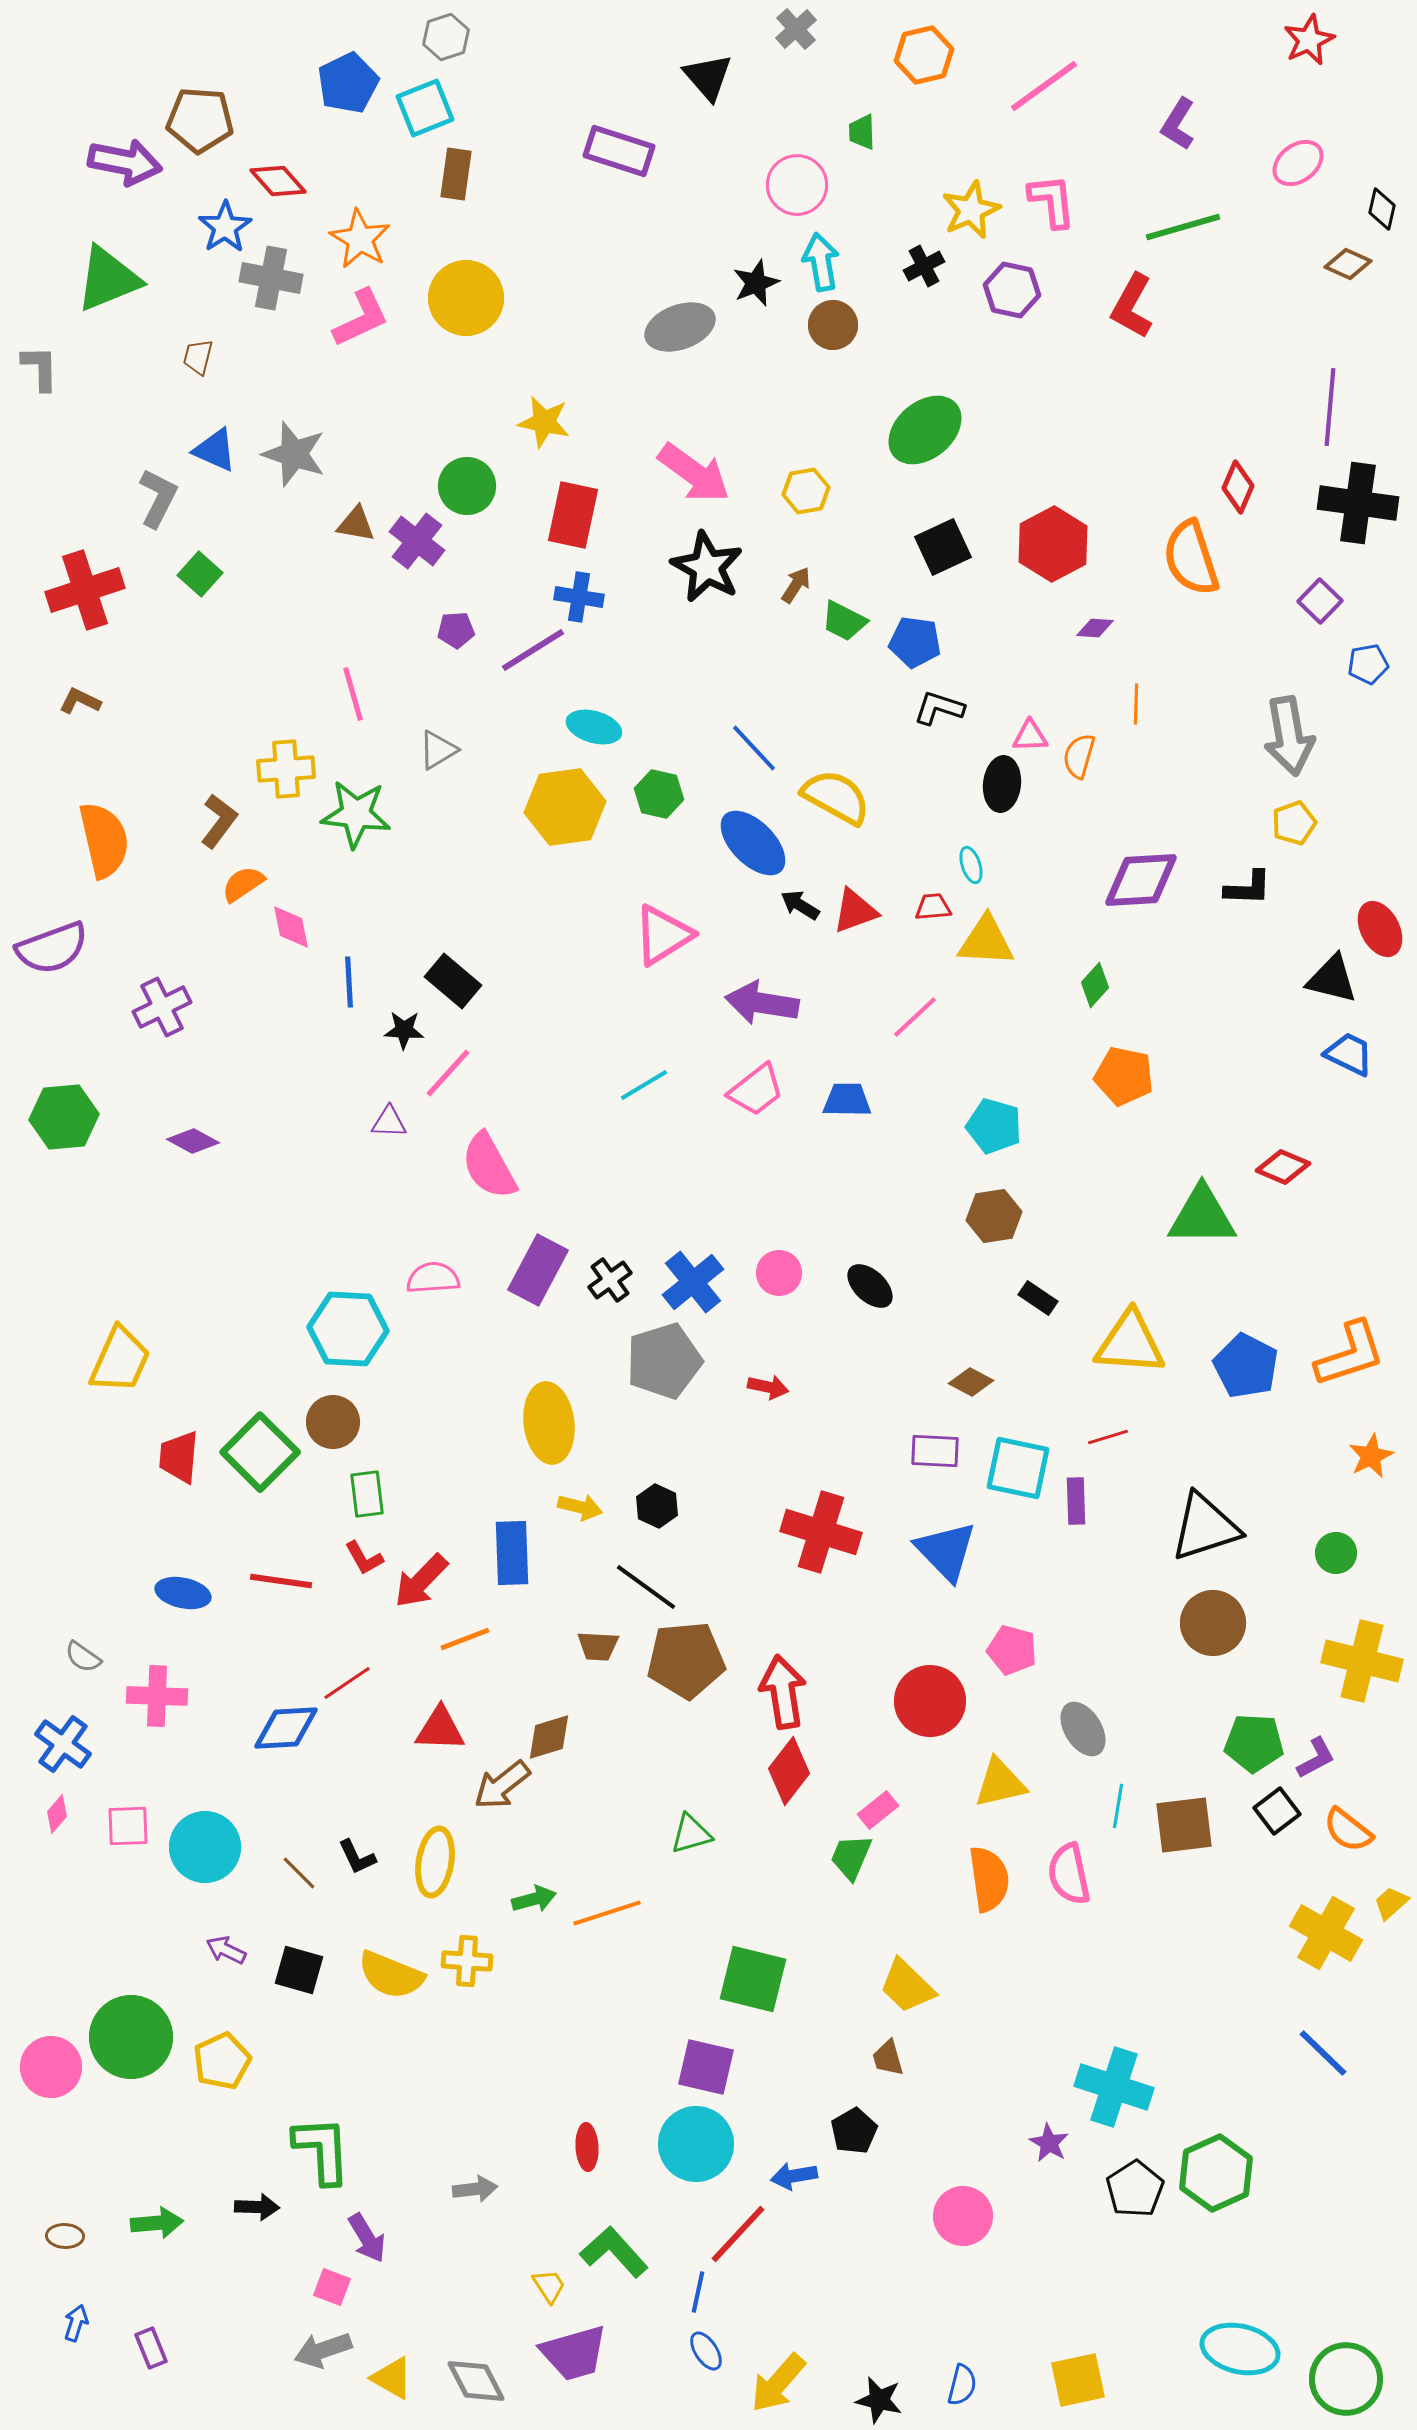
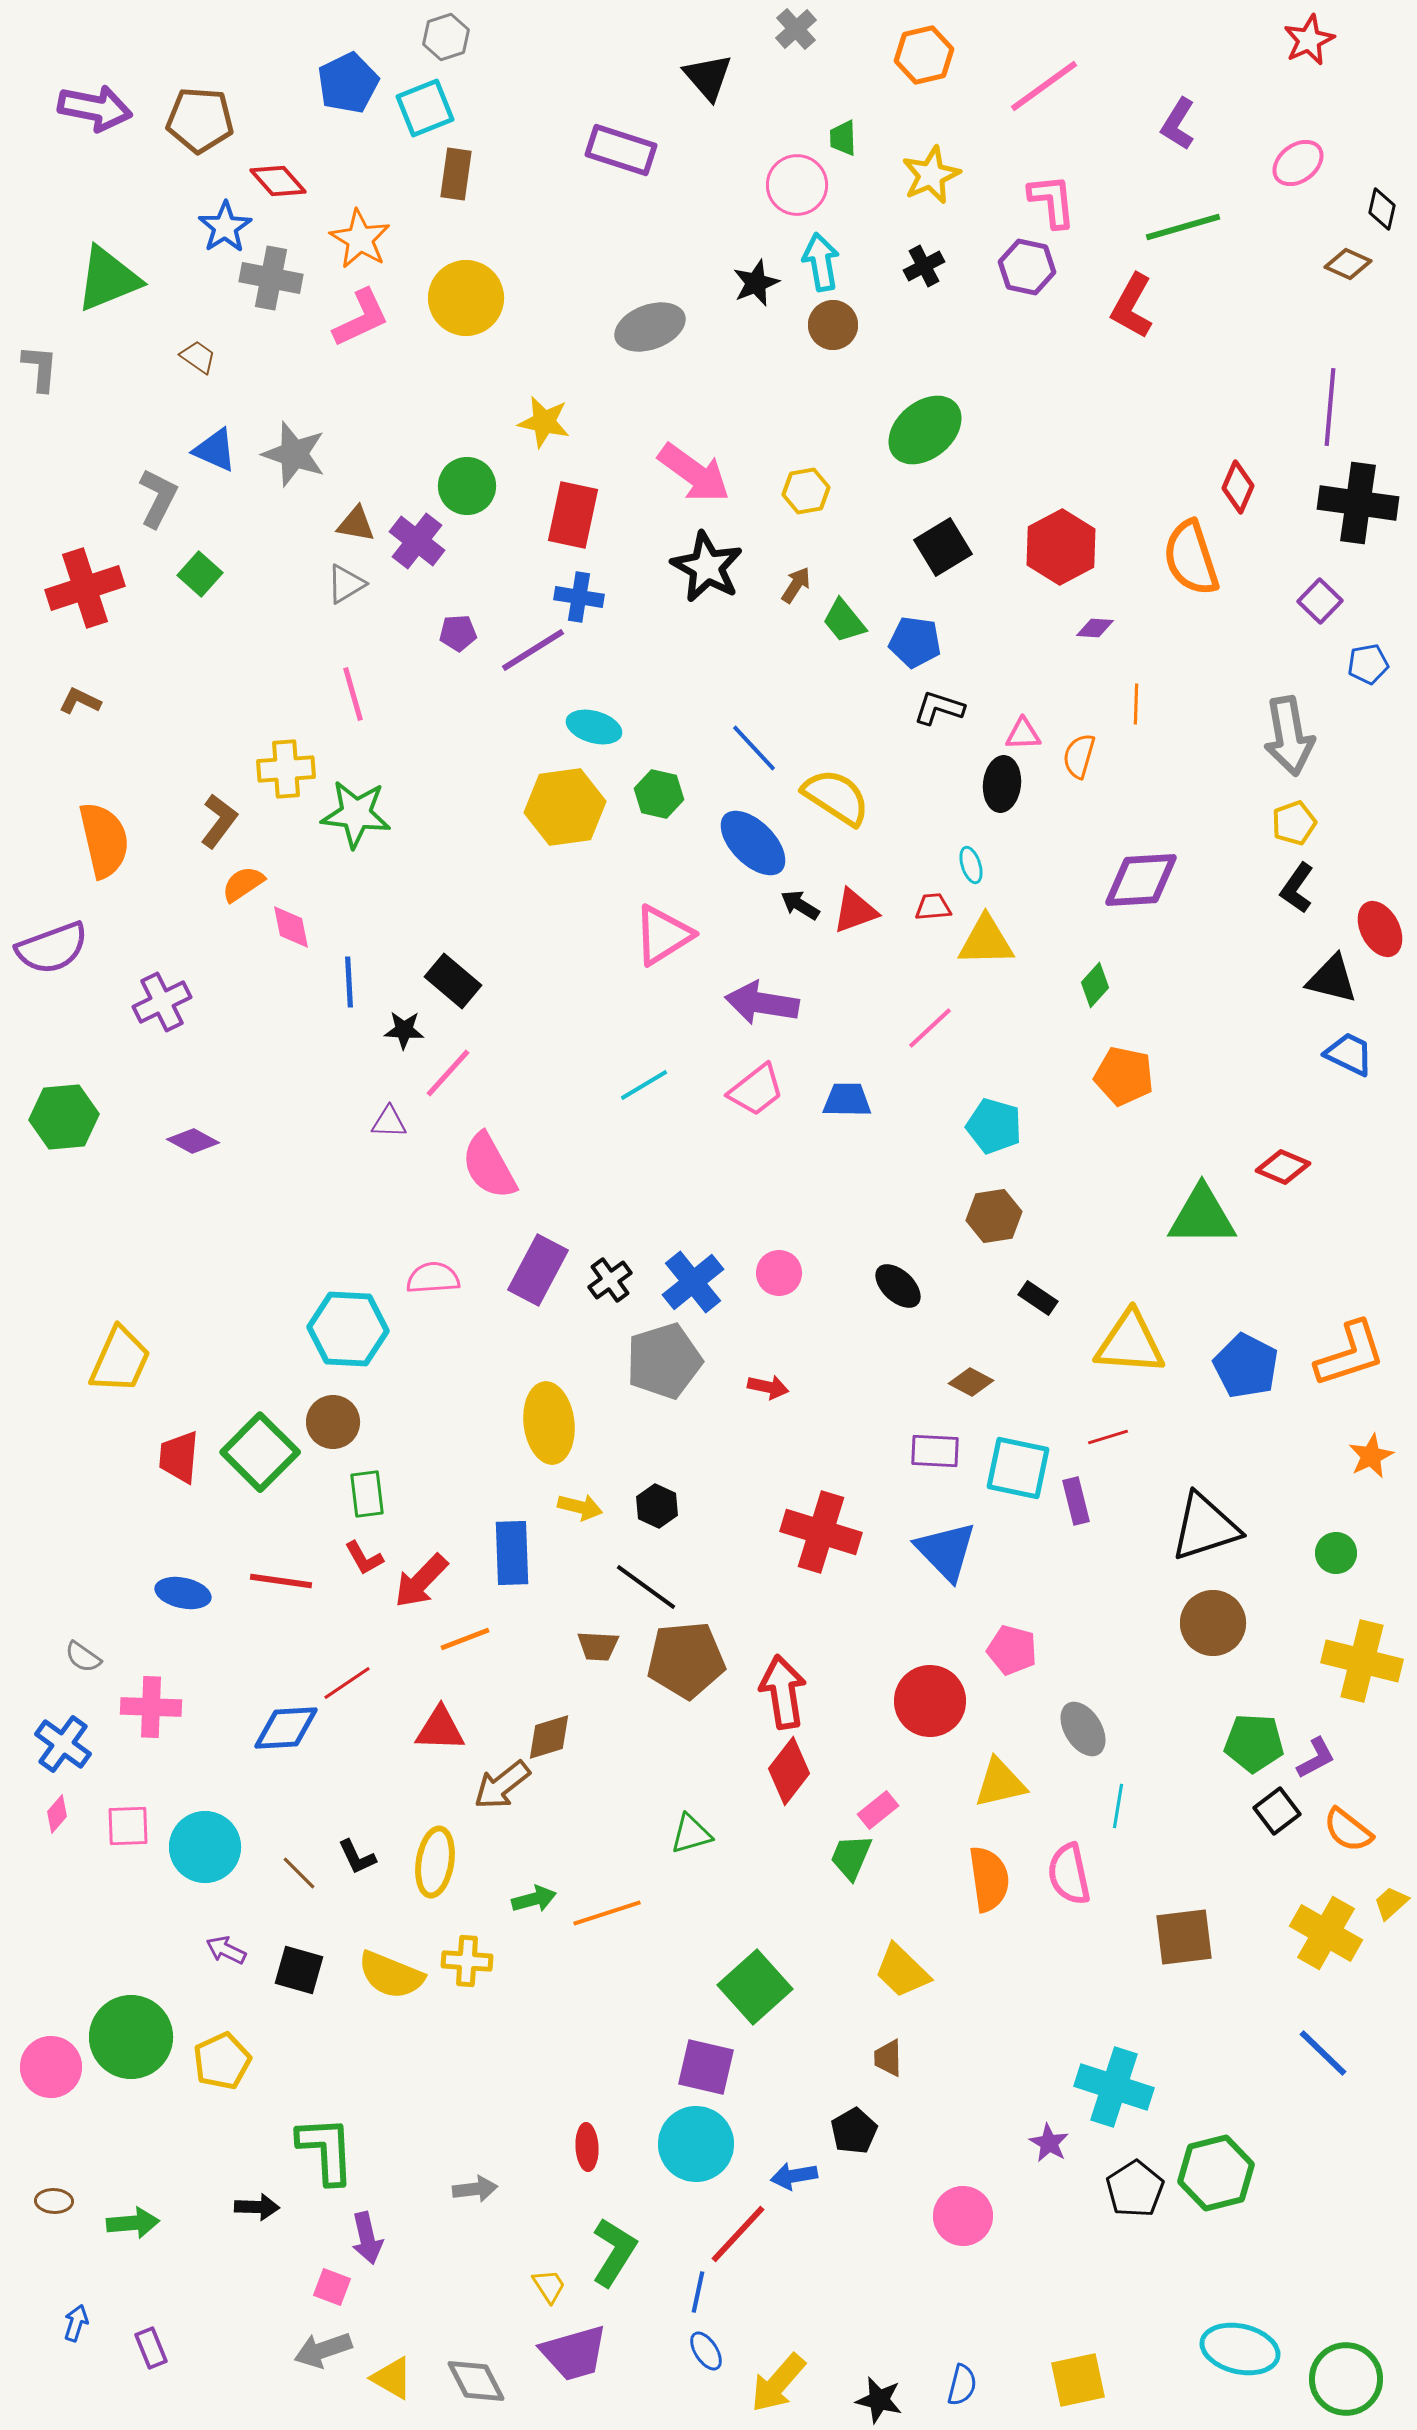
green trapezoid at (862, 132): moved 19 px left, 6 px down
purple rectangle at (619, 151): moved 2 px right, 1 px up
purple arrow at (125, 162): moved 30 px left, 54 px up
yellow star at (971, 210): moved 40 px left, 35 px up
purple hexagon at (1012, 290): moved 15 px right, 23 px up
gray ellipse at (680, 327): moved 30 px left
brown trapezoid at (198, 357): rotated 111 degrees clockwise
gray L-shape at (40, 368): rotated 6 degrees clockwise
red hexagon at (1053, 544): moved 8 px right, 3 px down
black square at (943, 547): rotated 6 degrees counterclockwise
red cross at (85, 590): moved 2 px up
green trapezoid at (844, 621): rotated 24 degrees clockwise
purple pentagon at (456, 630): moved 2 px right, 3 px down
pink triangle at (1030, 736): moved 7 px left, 2 px up
gray triangle at (438, 750): moved 92 px left, 166 px up
yellow semicircle at (836, 797): rotated 4 degrees clockwise
black L-shape at (1248, 888): moved 49 px right; rotated 123 degrees clockwise
yellow triangle at (986, 941): rotated 4 degrees counterclockwise
purple cross at (162, 1007): moved 5 px up
pink line at (915, 1017): moved 15 px right, 11 px down
black ellipse at (870, 1286): moved 28 px right
purple rectangle at (1076, 1501): rotated 12 degrees counterclockwise
pink cross at (157, 1696): moved 6 px left, 11 px down
brown square at (1184, 1825): moved 112 px down
green square at (753, 1979): moved 2 px right, 8 px down; rotated 34 degrees clockwise
yellow trapezoid at (907, 1986): moved 5 px left, 15 px up
brown trapezoid at (888, 2058): rotated 15 degrees clockwise
green L-shape at (322, 2150): moved 4 px right
green hexagon at (1216, 2173): rotated 10 degrees clockwise
green arrow at (157, 2223): moved 24 px left
brown ellipse at (65, 2236): moved 11 px left, 35 px up
purple arrow at (367, 2238): rotated 18 degrees clockwise
green L-shape at (614, 2252): rotated 74 degrees clockwise
